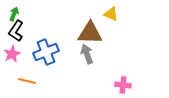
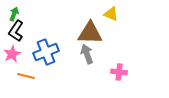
orange line: moved 1 px left, 5 px up
pink cross: moved 4 px left, 13 px up
